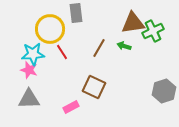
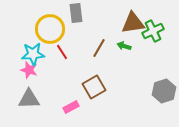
brown square: rotated 35 degrees clockwise
